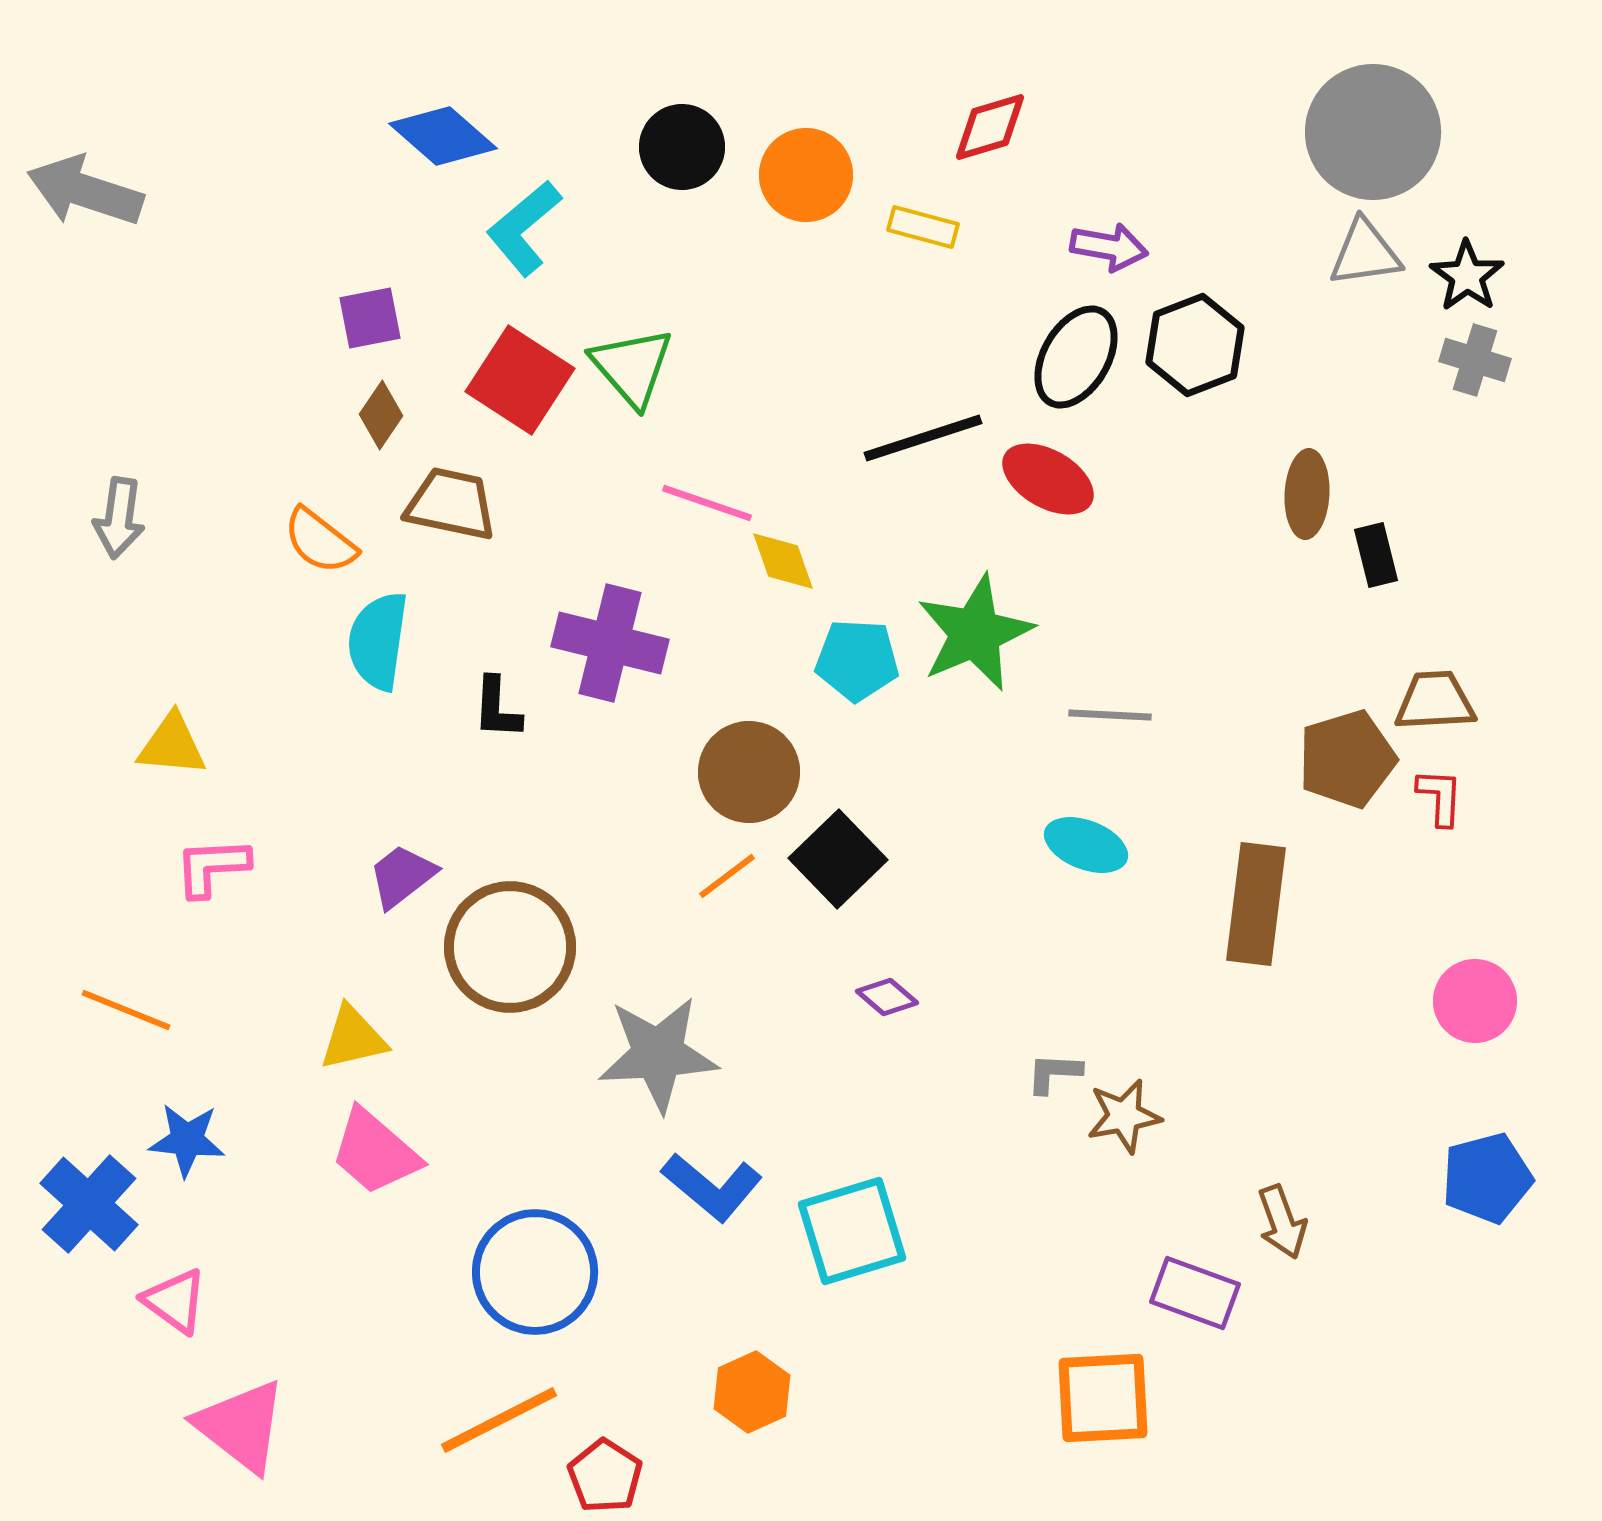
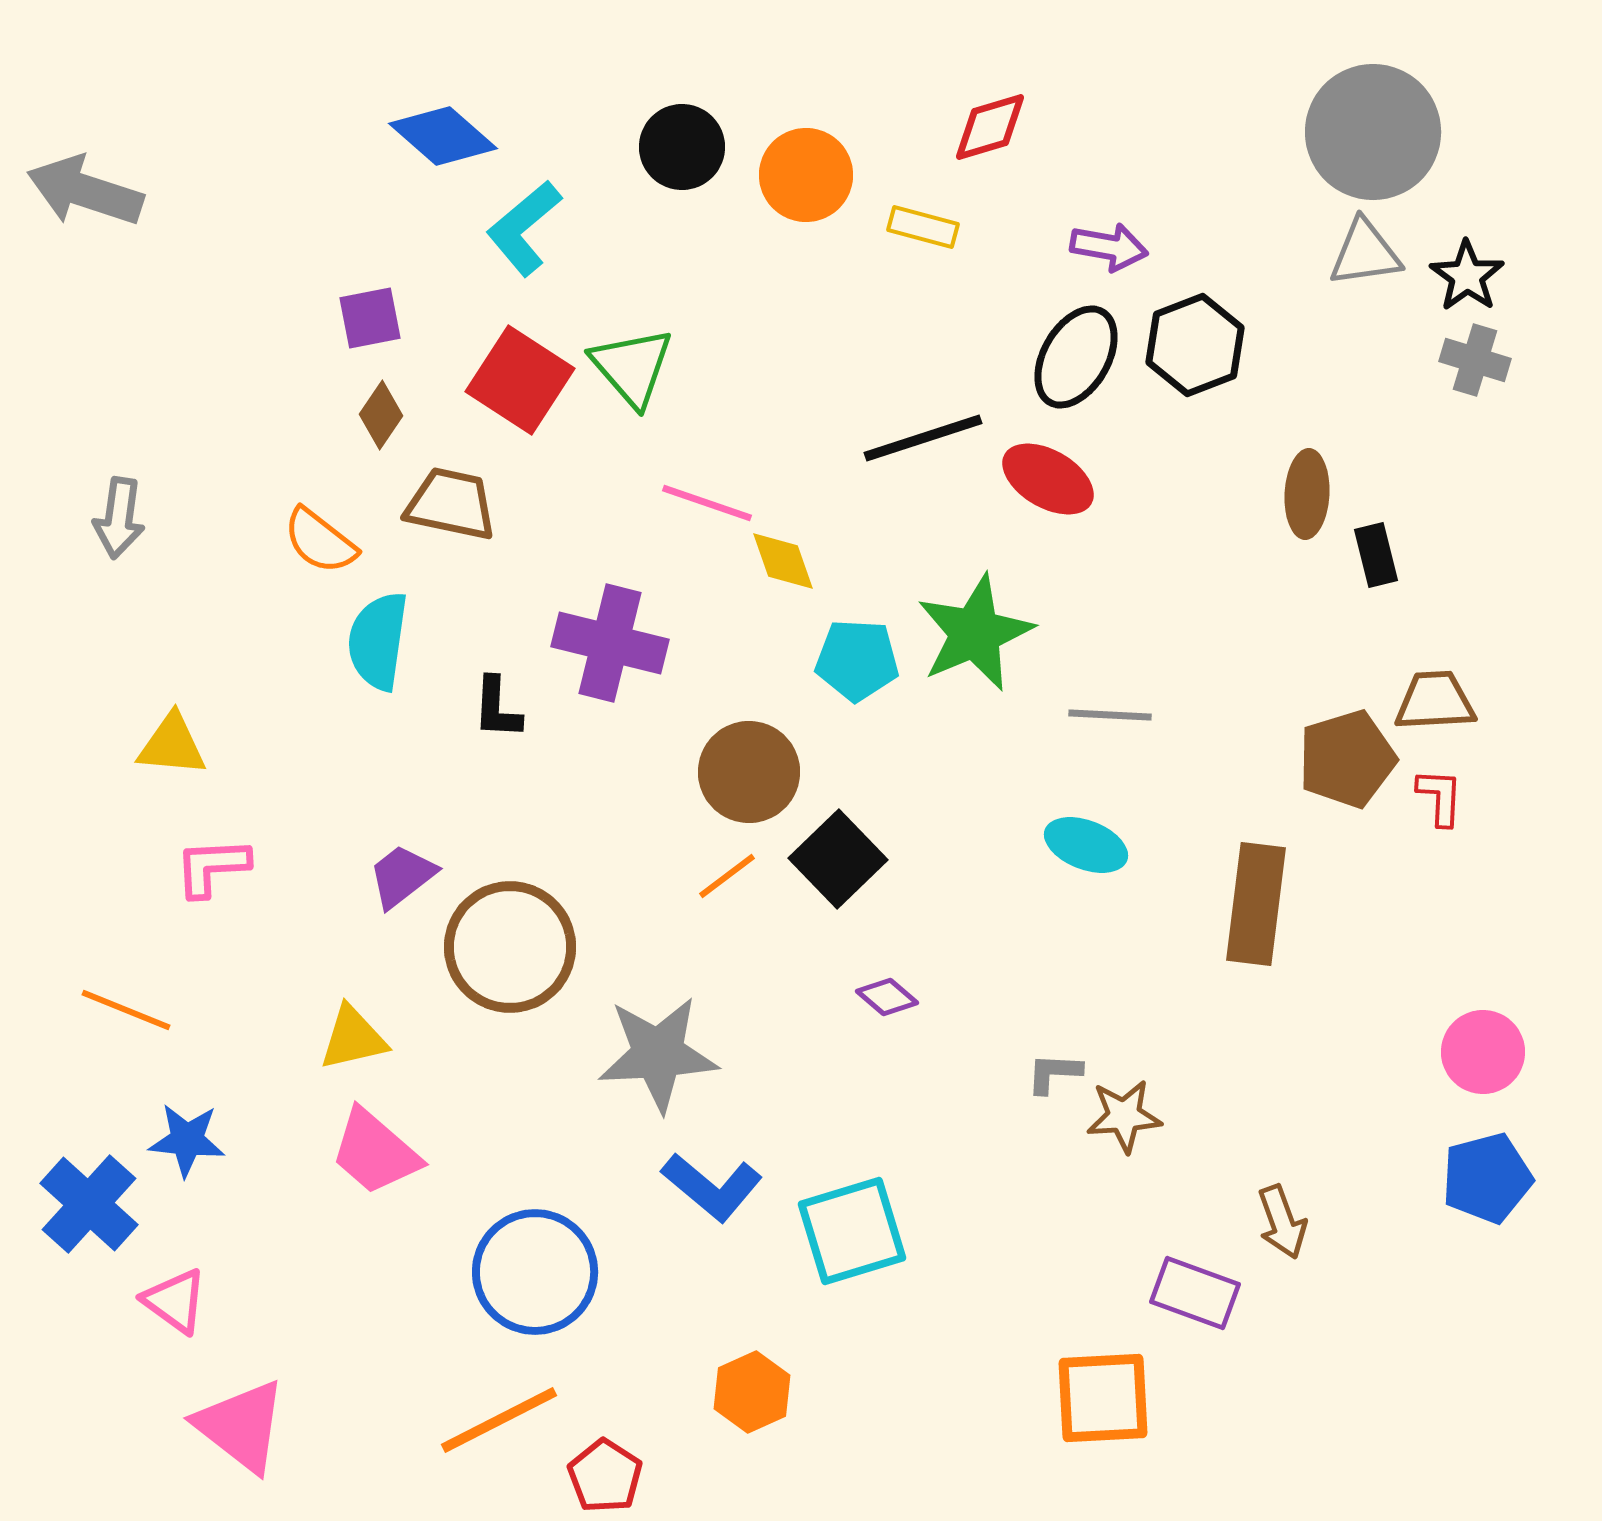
pink circle at (1475, 1001): moved 8 px right, 51 px down
brown star at (1124, 1116): rotated 6 degrees clockwise
